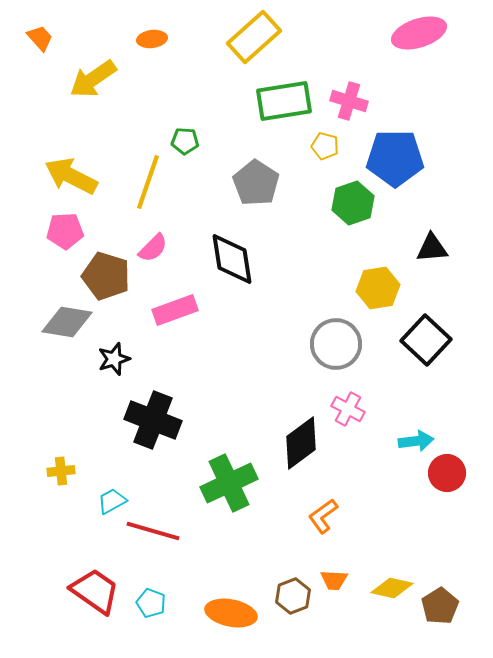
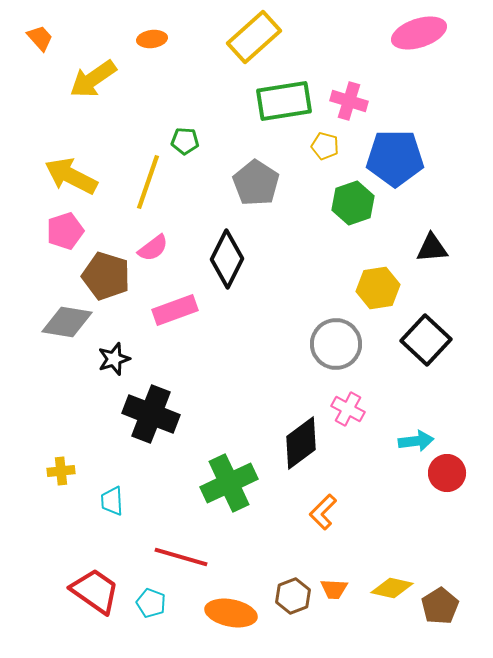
pink pentagon at (65, 231): rotated 15 degrees counterclockwise
pink semicircle at (153, 248): rotated 8 degrees clockwise
black diamond at (232, 259): moved 5 px left; rotated 36 degrees clockwise
black cross at (153, 420): moved 2 px left, 6 px up
cyan trapezoid at (112, 501): rotated 64 degrees counterclockwise
orange L-shape at (323, 516): moved 4 px up; rotated 9 degrees counterclockwise
red line at (153, 531): moved 28 px right, 26 px down
orange trapezoid at (334, 580): moved 9 px down
